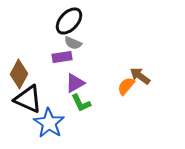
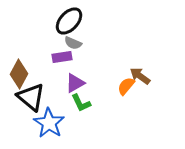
black triangle: moved 3 px right, 2 px up; rotated 16 degrees clockwise
